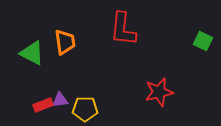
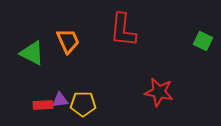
red L-shape: moved 1 px down
orange trapezoid: moved 3 px right, 1 px up; rotated 16 degrees counterclockwise
red star: rotated 24 degrees clockwise
red rectangle: rotated 18 degrees clockwise
yellow pentagon: moved 2 px left, 5 px up
